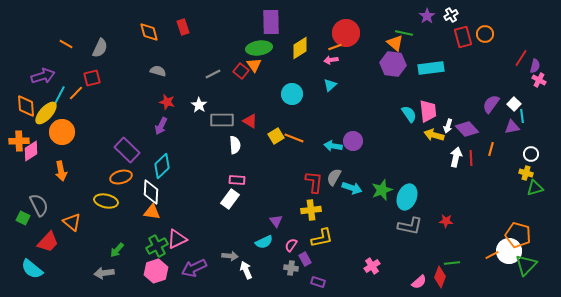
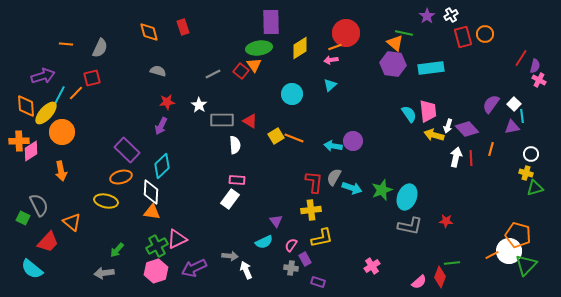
orange line at (66, 44): rotated 24 degrees counterclockwise
red star at (167, 102): rotated 21 degrees counterclockwise
